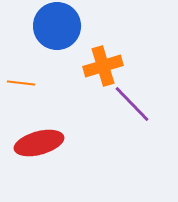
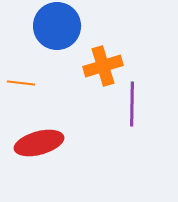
purple line: rotated 45 degrees clockwise
